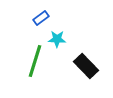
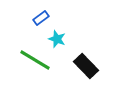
cyan star: rotated 18 degrees clockwise
green line: moved 1 px up; rotated 76 degrees counterclockwise
